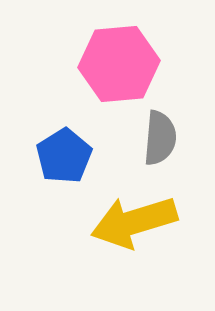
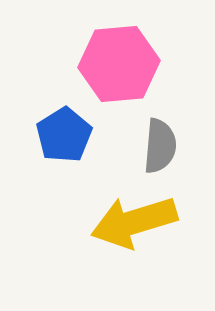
gray semicircle: moved 8 px down
blue pentagon: moved 21 px up
